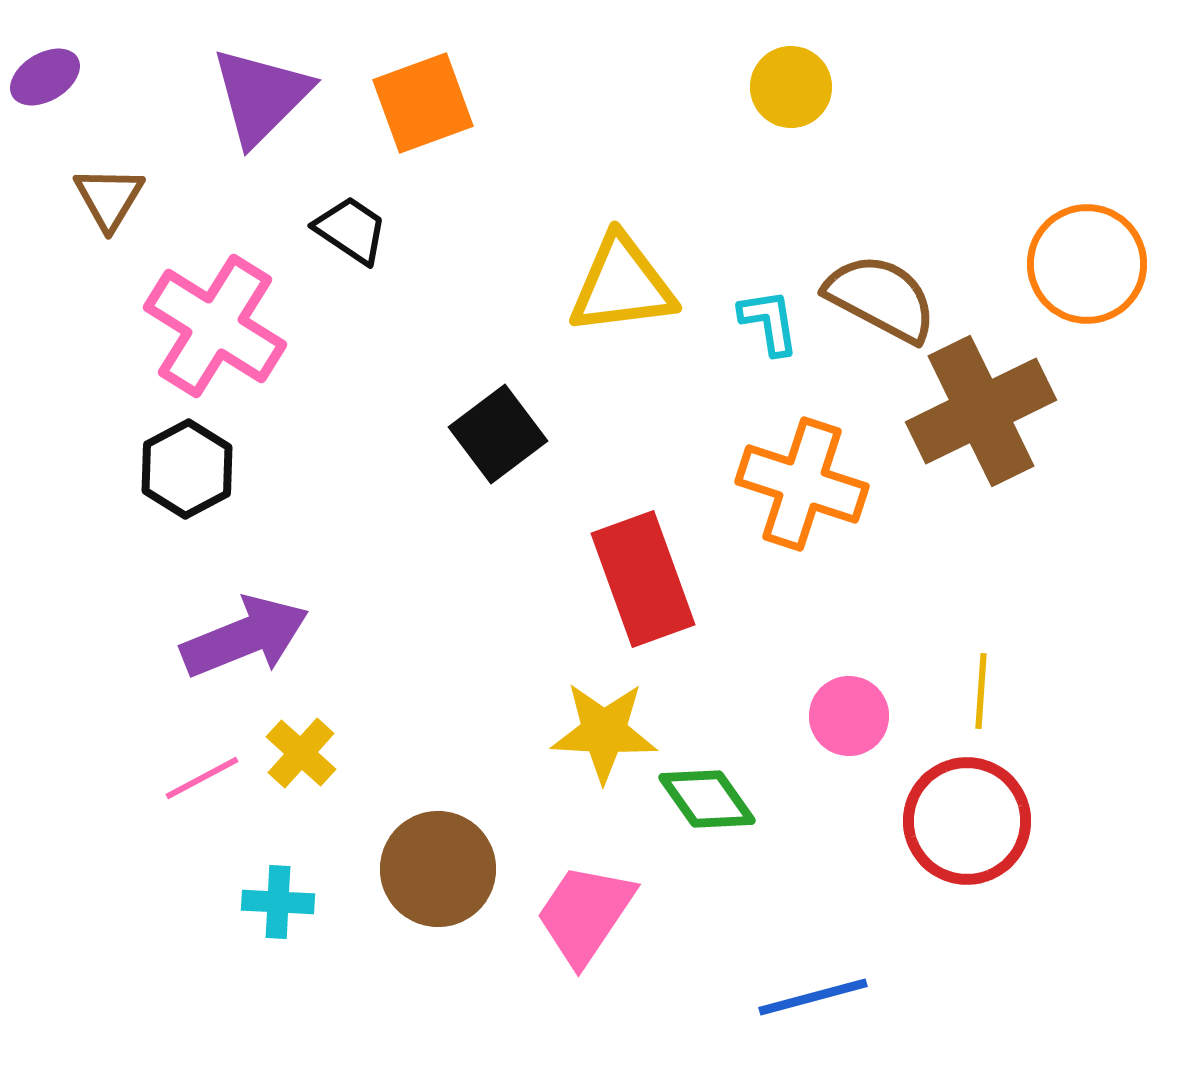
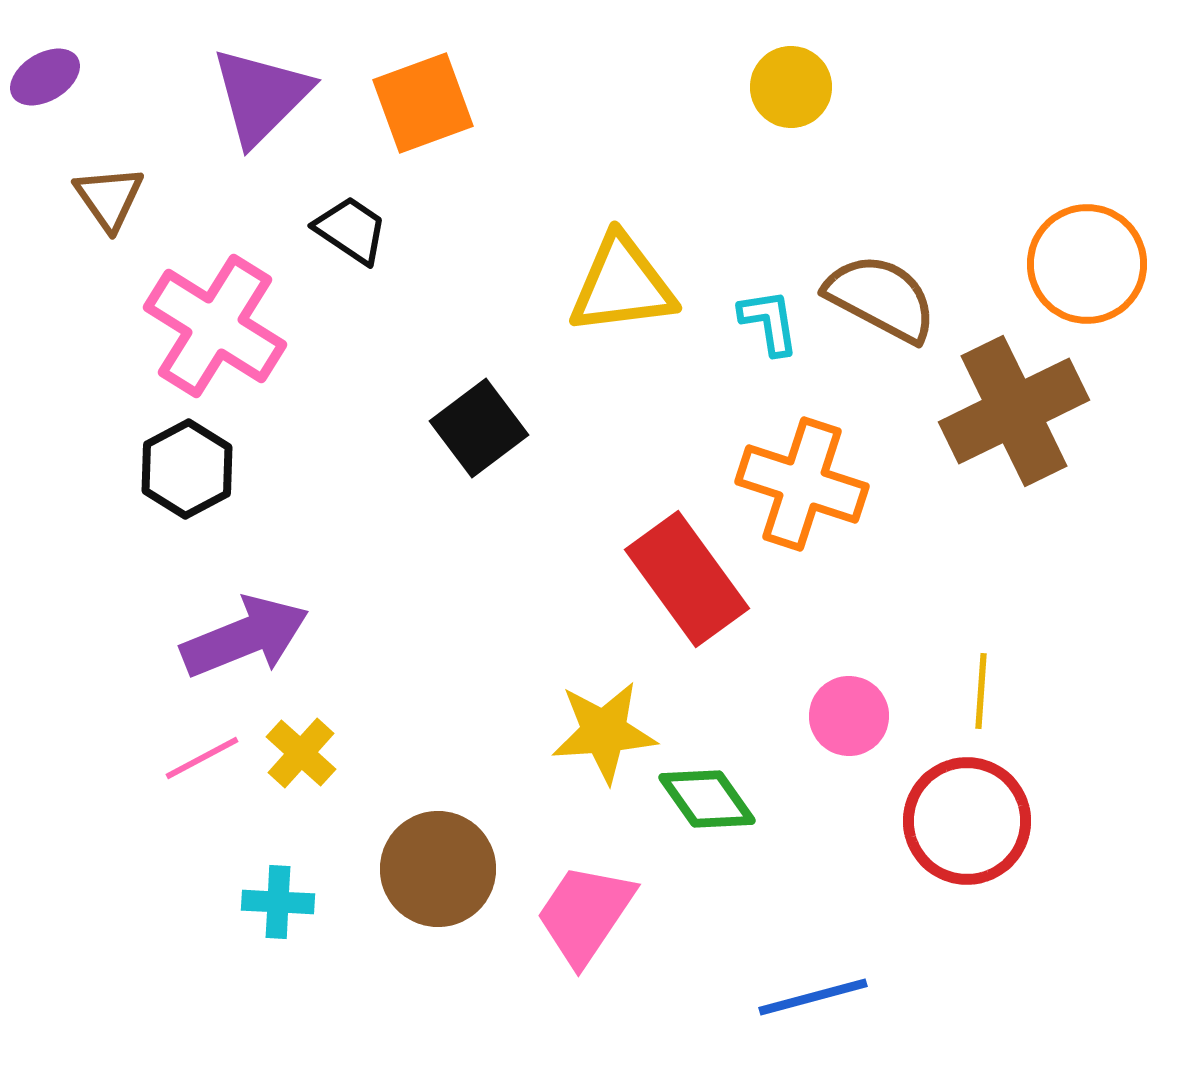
brown triangle: rotated 6 degrees counterclockwise
brown cross: moved 33 px right
black square: moved 19 px left, 6 px up
red rectangle: moved 44 px right; rotated 16 degrees counterclockwise
yellow star: rotated 7 degrees counterclockwise
pink line: moved 20 px up
